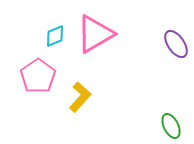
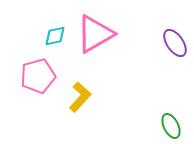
cyan diamond: rotated 10 degrees clockwise
purple ellipse: moved 1 px left, 1 px up
pink pentagon: rotated 20 degrees clockwise
